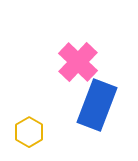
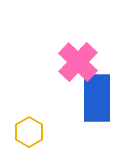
blue rectangle: moved 7 px up; rotated 21 degrees counterclockwise
